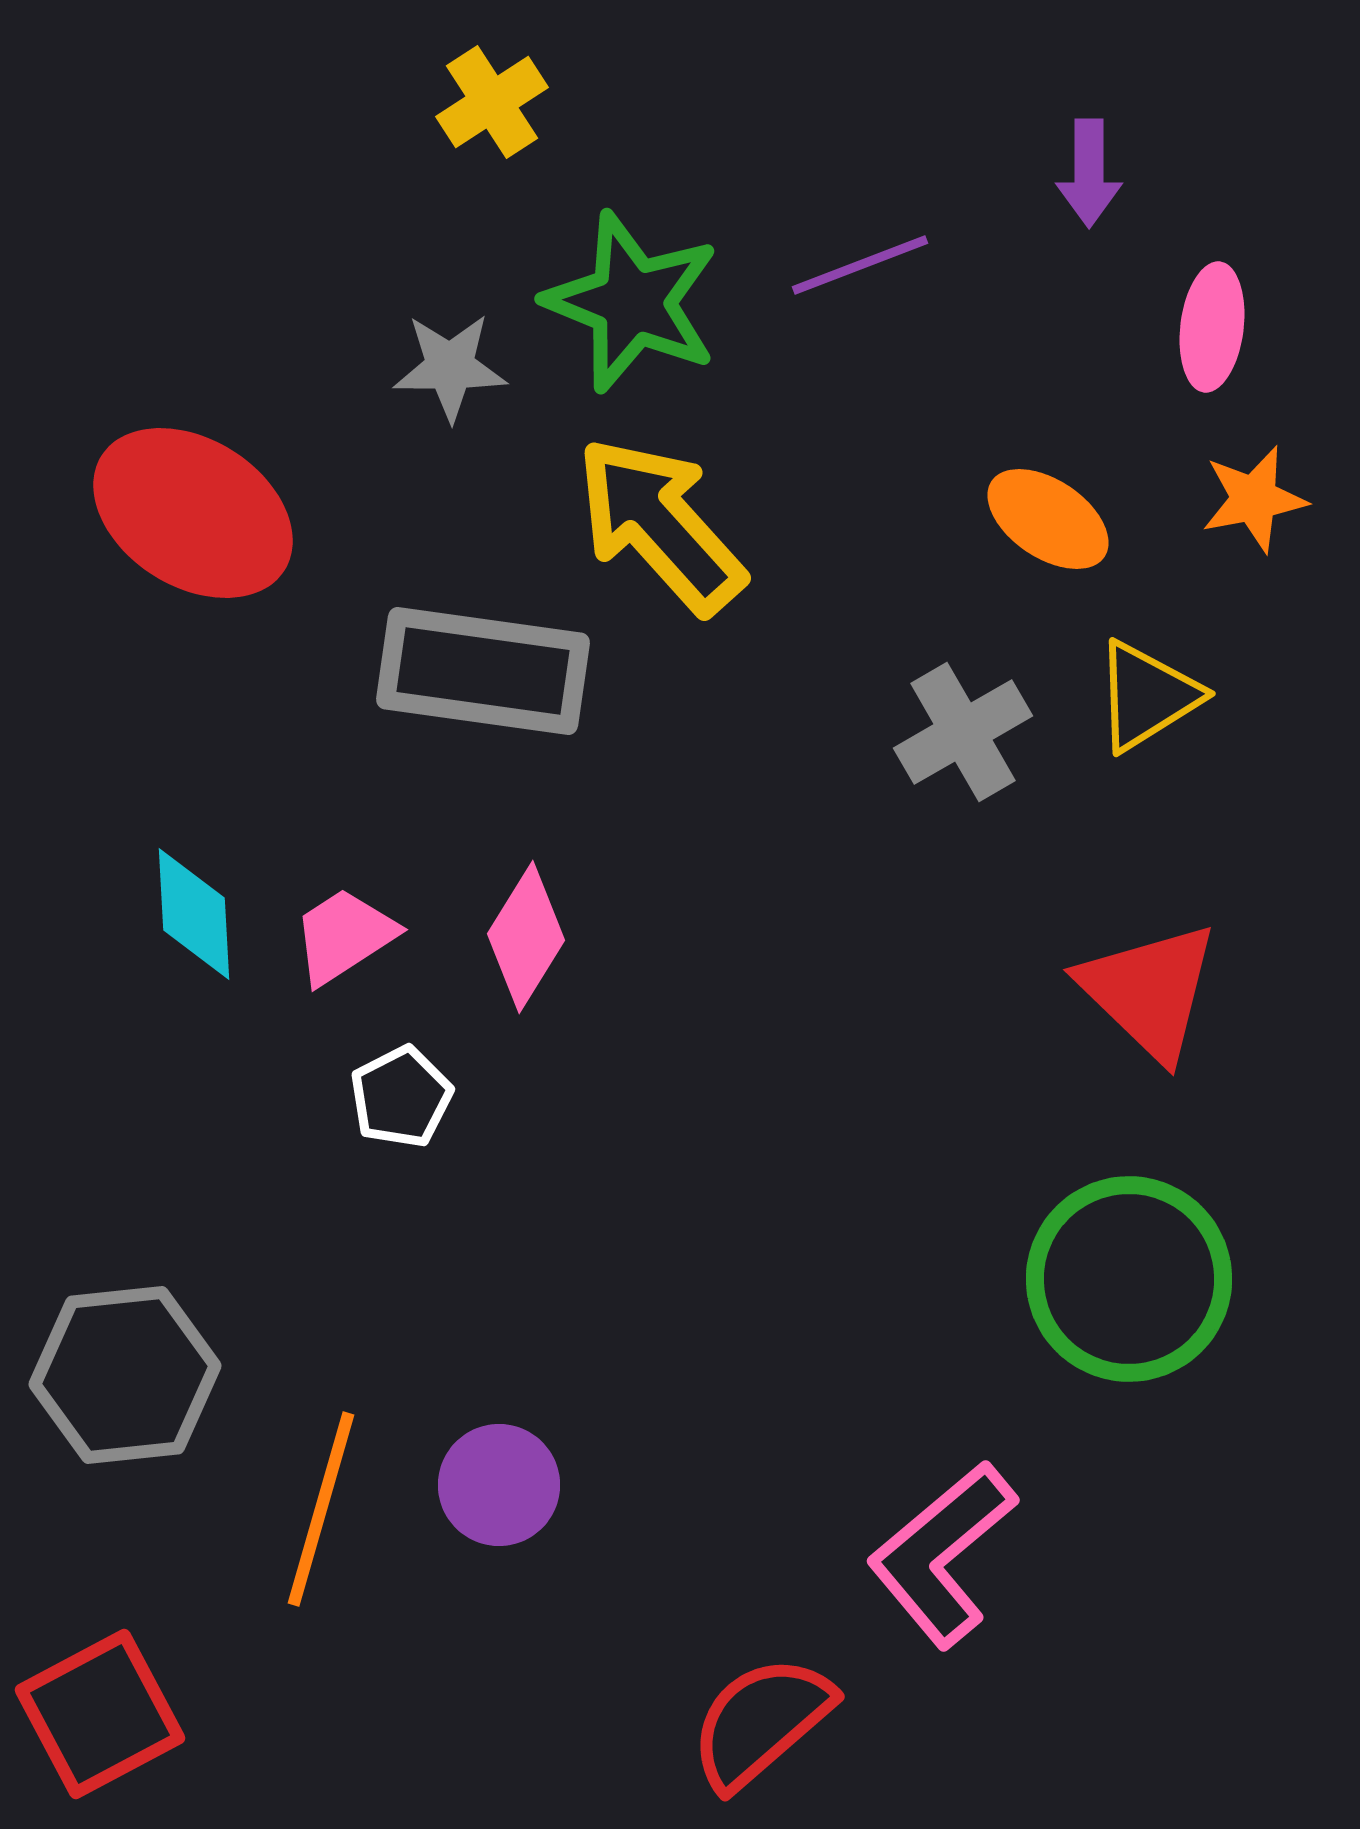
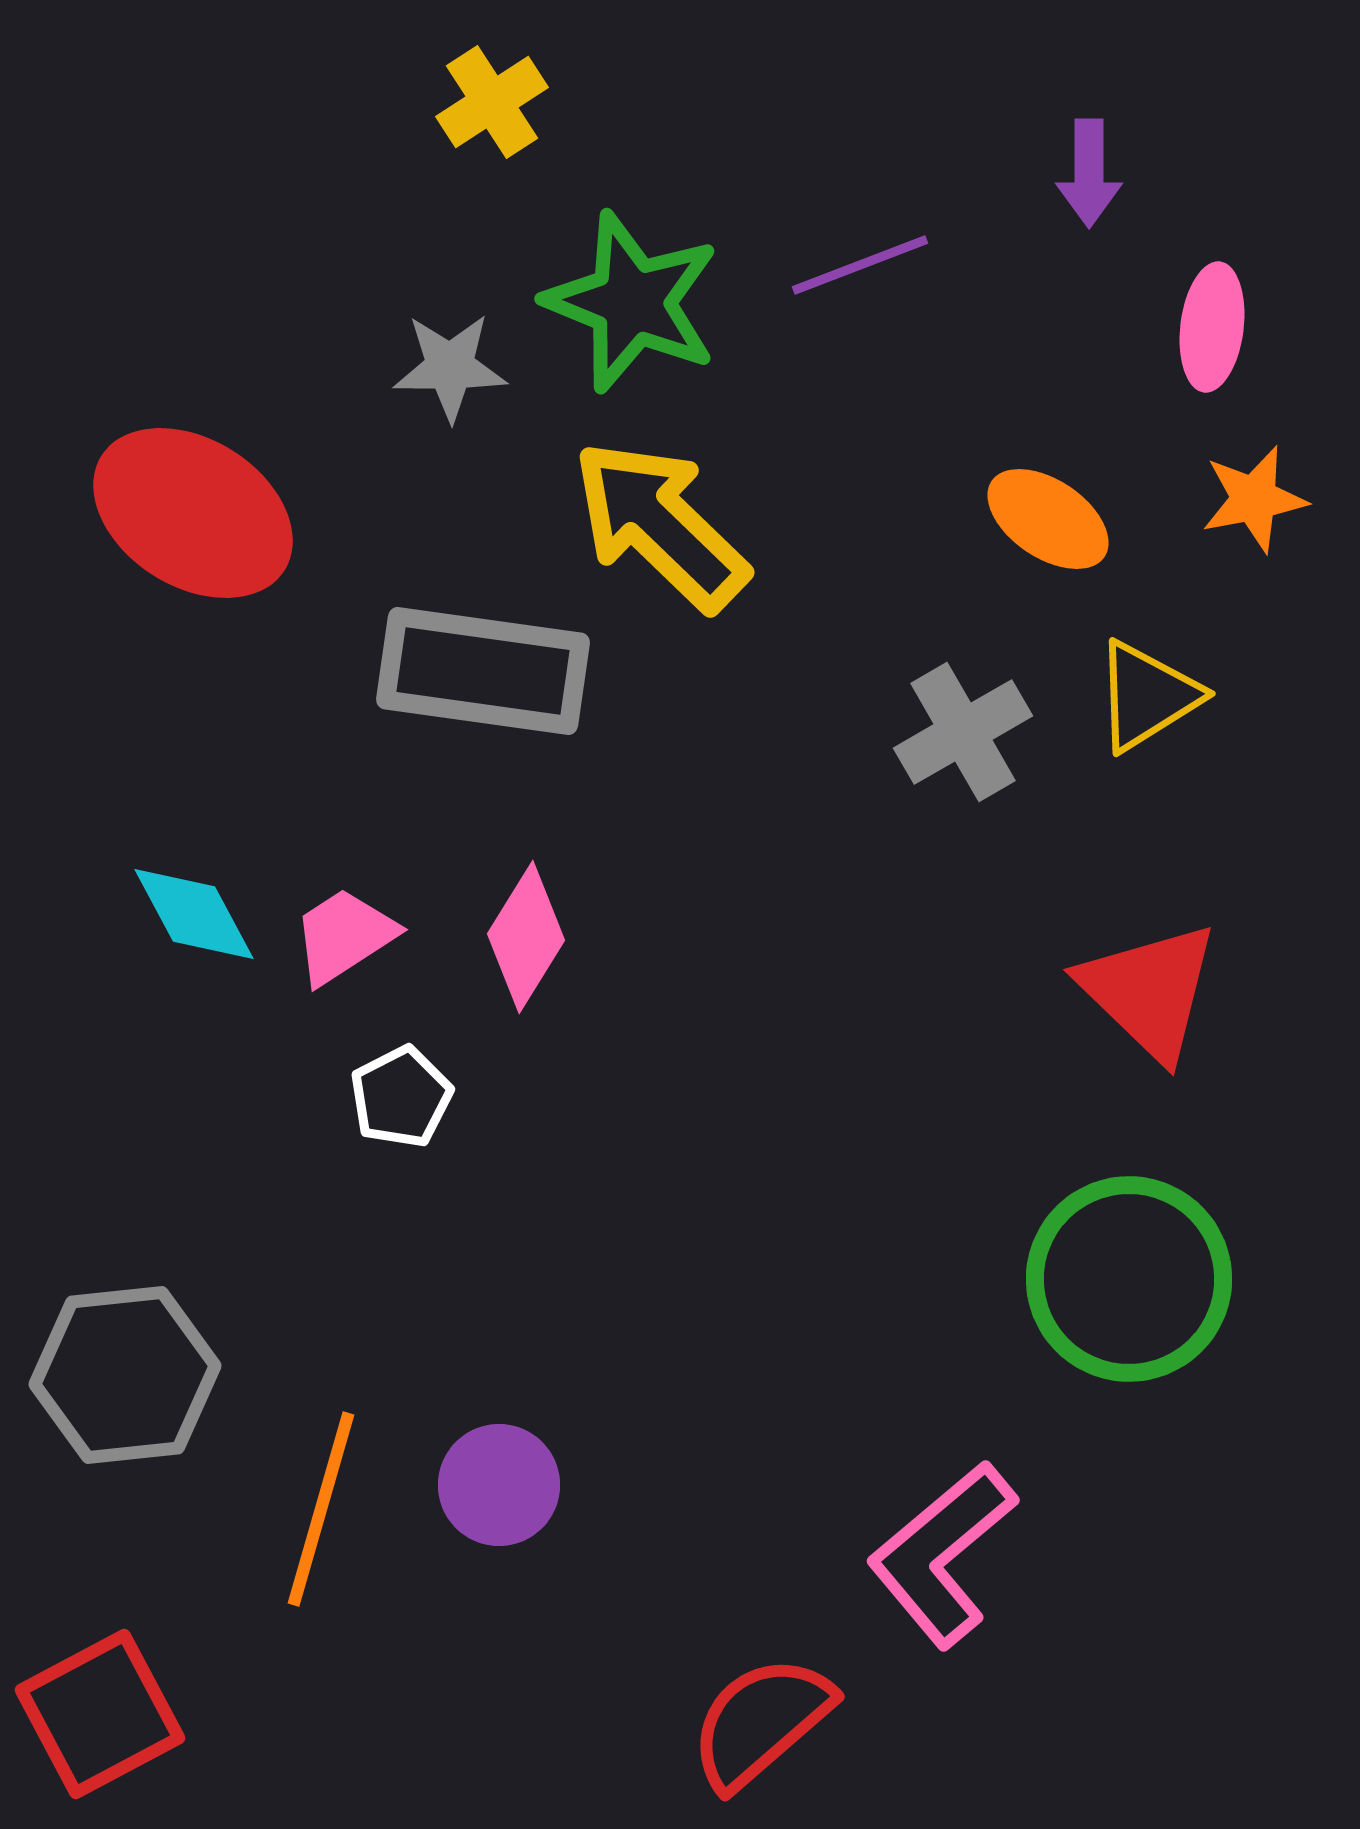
yellow arrow: rotated 4 degrees counterclockwise
cyan diamond: rotated 25 degrees counterclockwise
